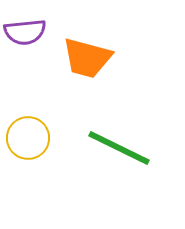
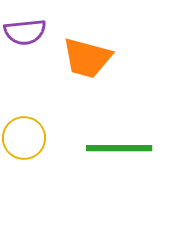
yellow circle: moved 4 px left
green line: rotated 26 degrees counterclockwise
